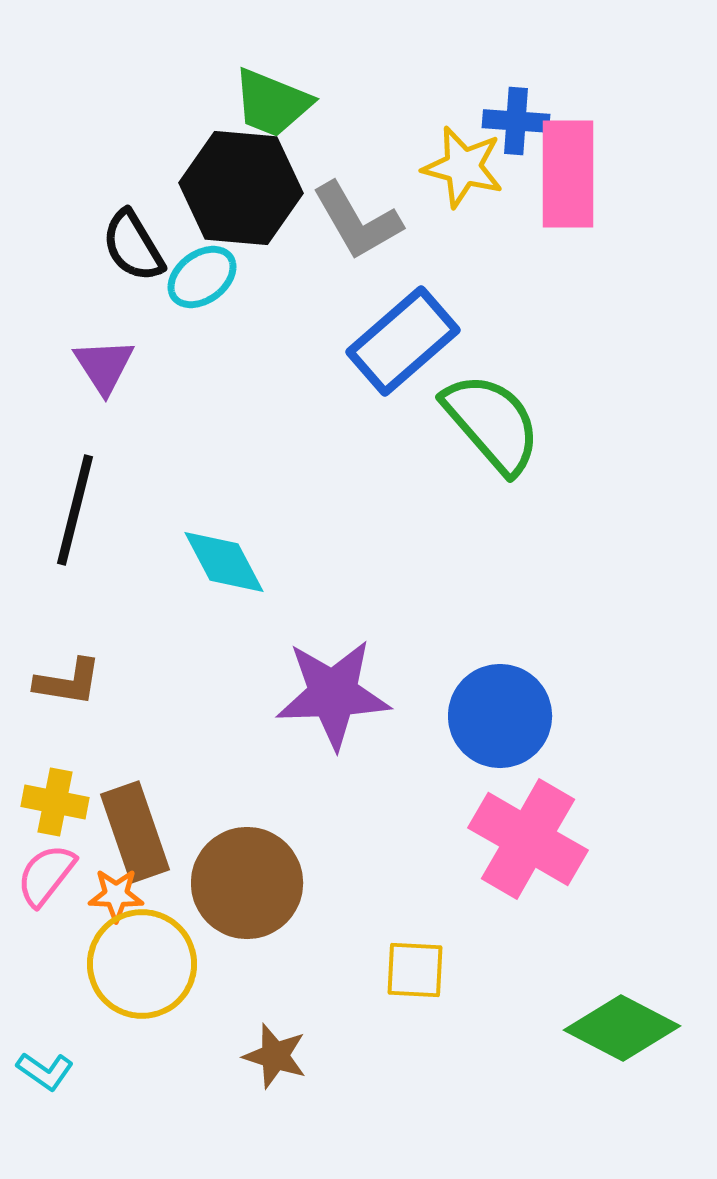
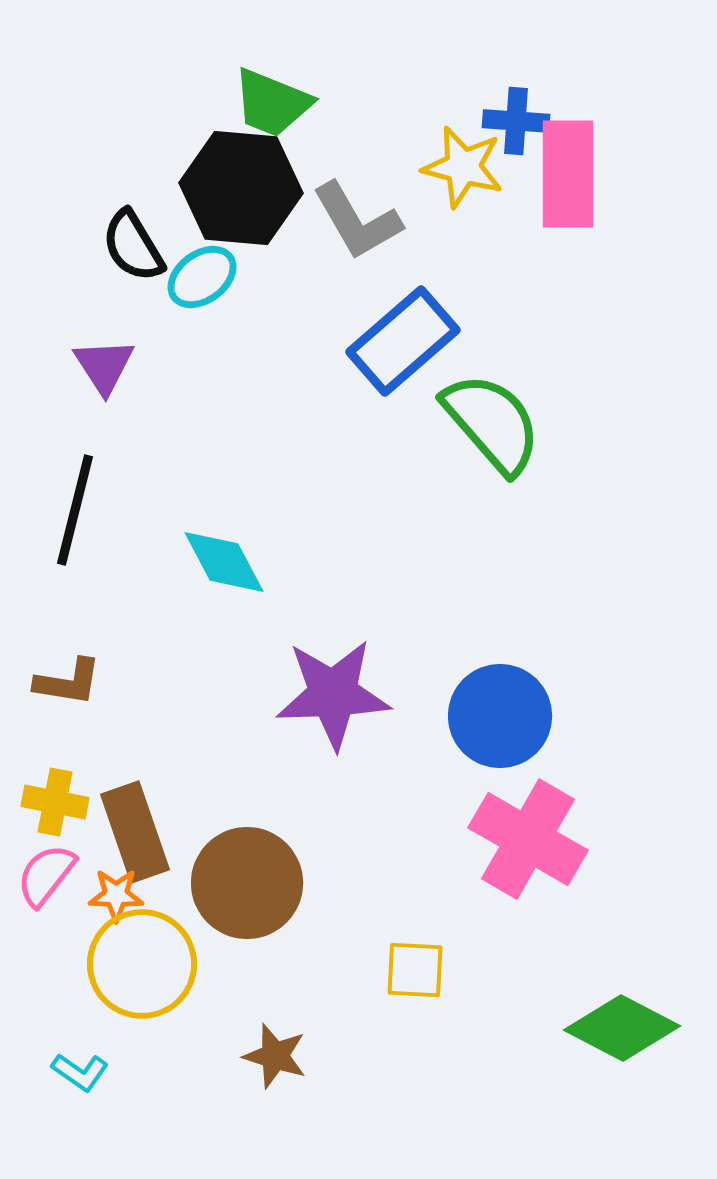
cyan L-shape: moved 35 px right, 1 px down
